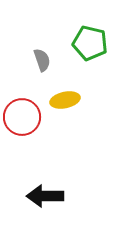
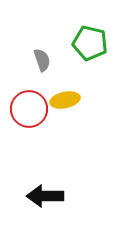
red circle: moved 7 px right, 8 px up
